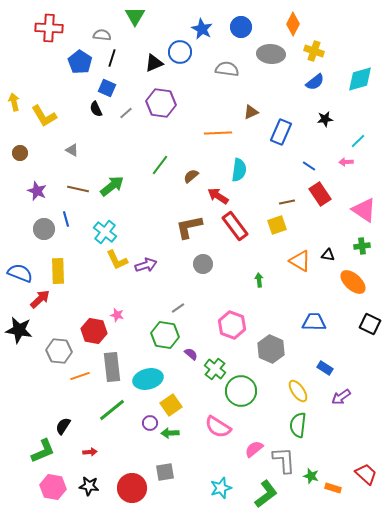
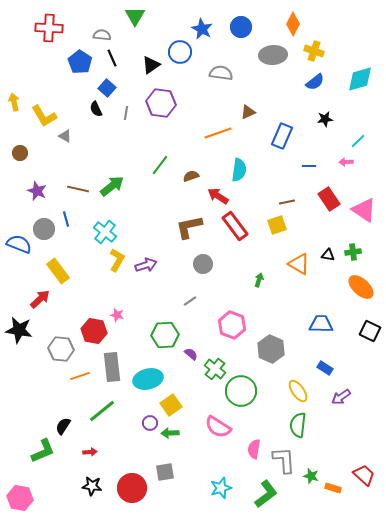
gray ellipse at (271, 54): moved 2 px right, 1 px down; rotated 8 degrees counterclockwise
black line at (112, 58): rotated 42 degrees counterclockwise
black triangle at (154, 63): moved 3 px left, 2 px down; rotated 12 degrees counterclockwise
gray semicircle at (227, 69): moved 6 px left, 4 px down
blue square at (107, 88): rotated 18 degrees clockwise
brown triangle at (251, 112): moved 3 px left
gray line at (126, 113): rotated 40 degrees counterclockwise
blue rectangle at (281, 132): moved 1 px right, 4 px down
orange line at (218, 133): rotated 16 degrees counterclockwise
gray triangle at (72, 150): moved 7 px left, 14 px up
blue line at (309, 166): rotated 32 degrees counterclockwise
brown semicircle at (191, 176): rotated 21 degrees clockwise
red rectangle at (320, 194): moved 9 px right, 5 px down
green cross at (362, 246): moved 9 px left, 6 px down
yellow L-shape at (117, 260): rotated 125 degrees counterclockwise
orange triangle at (300, 261): moved 1 px left, 3 px down
yellow rectangle at (58, 271): rotated 35 degrees counterclockwise
blue semicircle at (20, 273): moved 1 px left, 29 px up
green arrow at (259, 280): rotated 24 degrees clockwise
orange ellipse at (353, 282): moved 8 px right, 5 px down
gray line at (178, 308): moved 12 px right, 7 px up
blue trapezoid at (314, 322): moved 7 px right, 2 px down
black square at (370, 324): moved 7 px down
green hexagon at (165, 335): rotated 12 degrees counterclockwise
gray hexagon at (59, 351): moved 2 px right, 2 px up
green line at (112, 410): moved 10 px left, 1 px down
pink semicircle at (254, 449): rotated 42 degrees counterclockwise
red trapezoid at (366, 474): moved 2 px left, 1 px down
black star at (89, 486): moved 3 px right
pink hexagon at (53, 487): moved 33 px left, 11 px down
